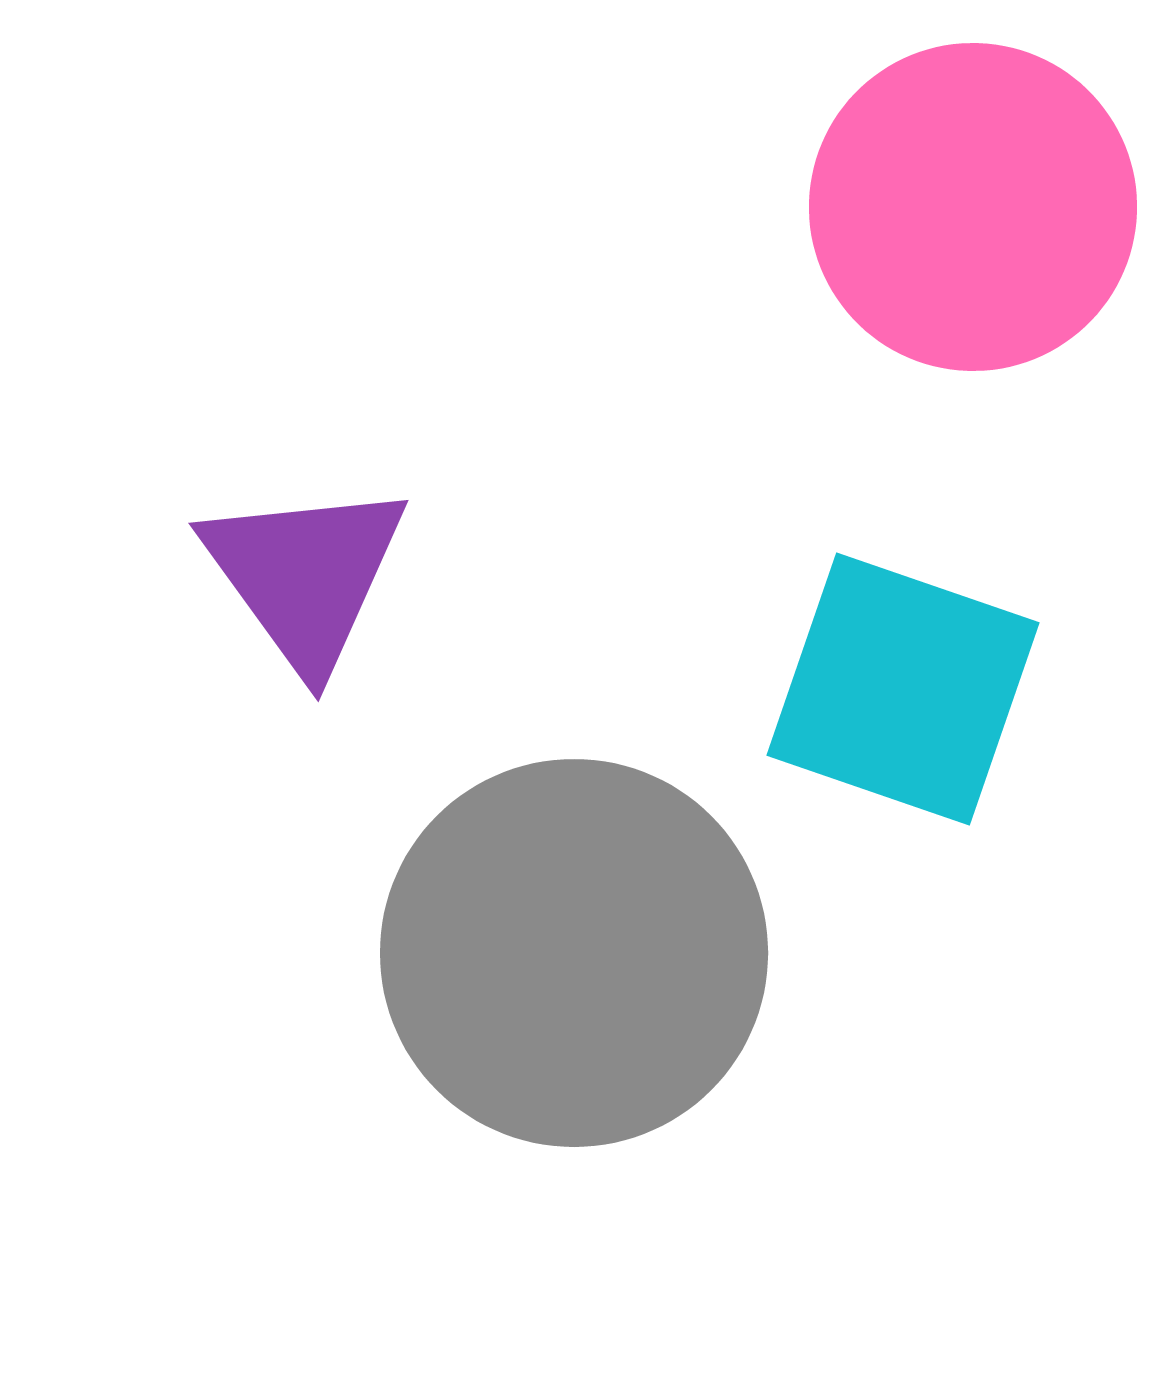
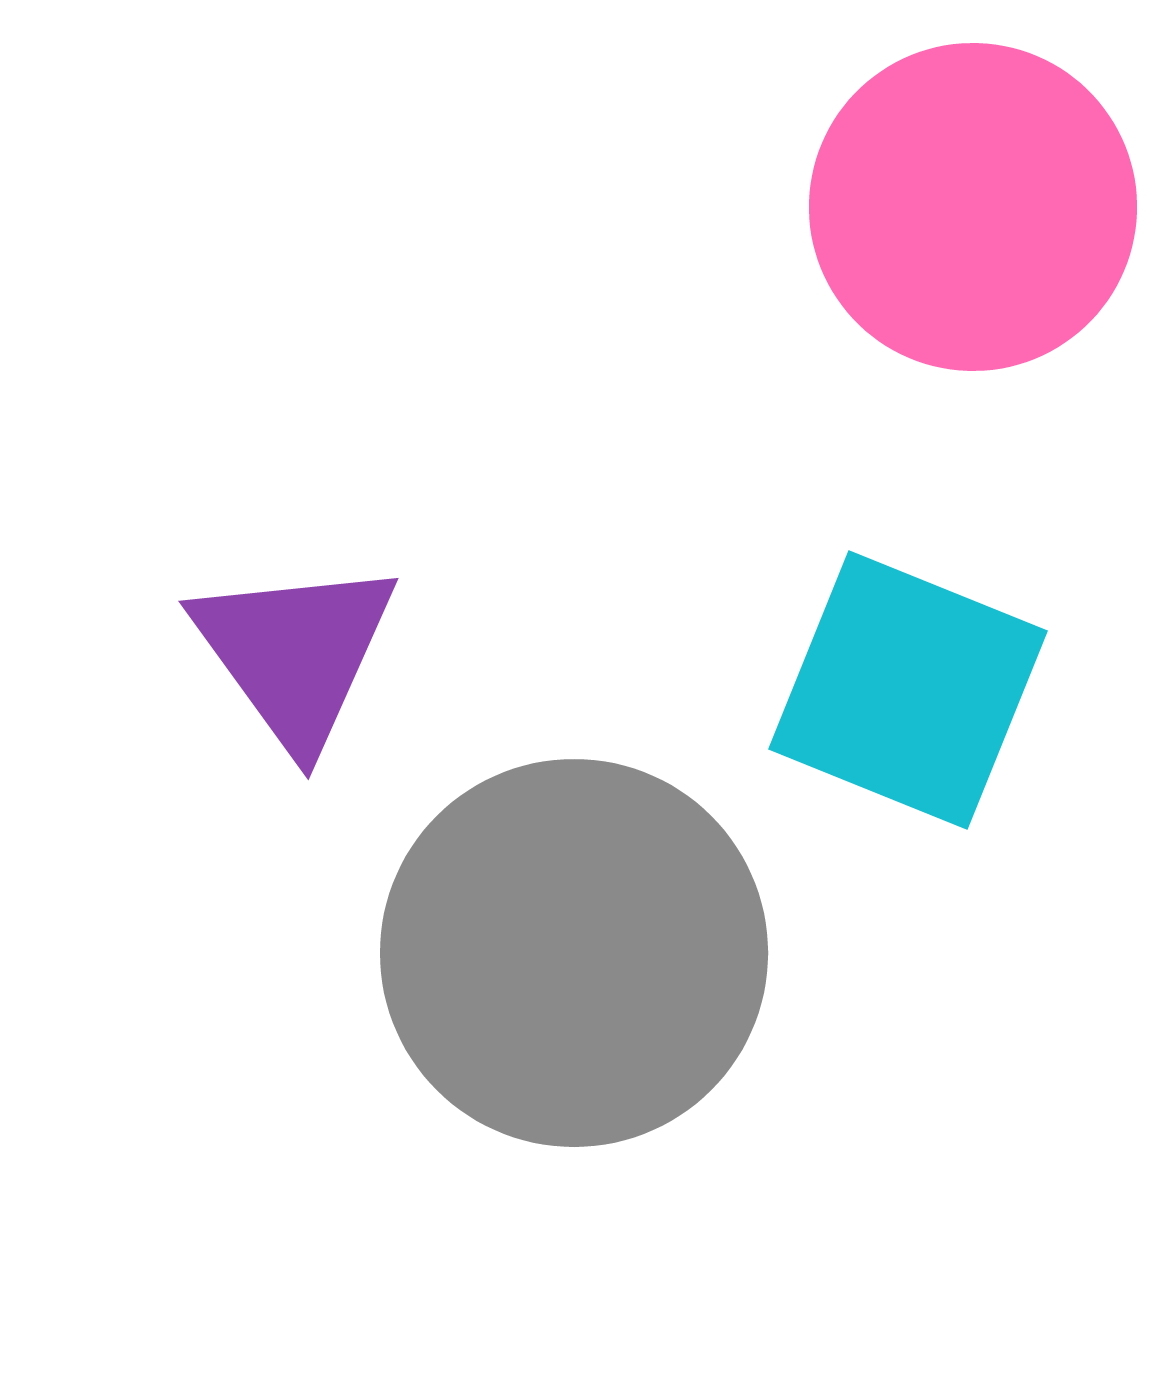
purple triangle: moved 10 px left, 78 px down
cyan square: moved 5 px right, 1 px down; rotated 3 degrees clockwise
